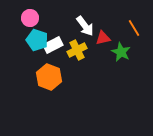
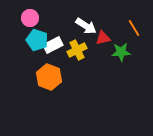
white arrow: moved 1 px right; rotated 20 degrees counterclockwise
green star: rotated 30 degrees counterclockwise
